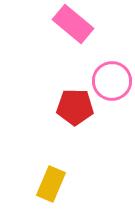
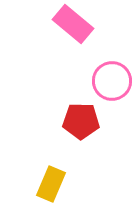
red pentagon: moved 6 px right, 14 px down
